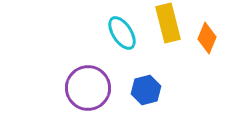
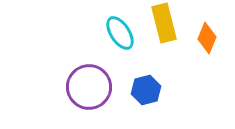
yellow rectangle: moved 4 px left
cyan ellipse: moved 2 px left
purple circle: moved 1 px right, 1 px up
